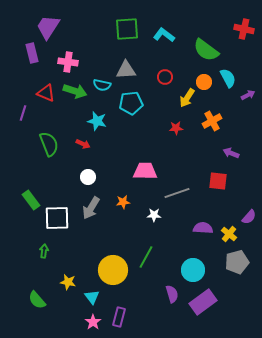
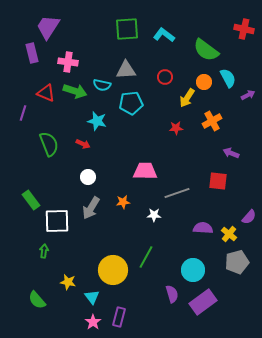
white square at (57, 218): moved 3 px down
